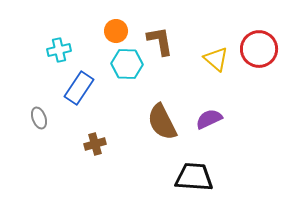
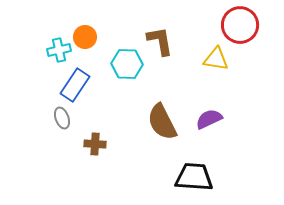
orange circle: moved 31 px left, 6 px down
red circle: moved 19 px left, 24 px up
yellow triangle: rotated 32 degrees counterclockwise
blue rectangle: moved 4 px left, 3 px up
gray ellipse: moved 23 px right
brown cross: rotated 20 degrees clockwise
